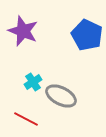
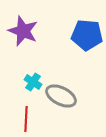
blue pentagon: rotated 20 degrees counterclockwise
cyan cross: rotated 24 degrees counterclockwise
red line: rotated 65 degrees clockwise
